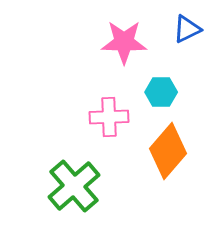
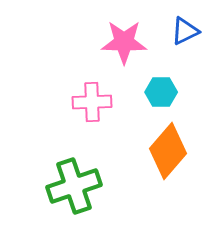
blue triangle: moved 2 px left, 2 px down
pink cross: moved 17 px left, 15 px up
green cross: rotated 22 degrees clockwise
